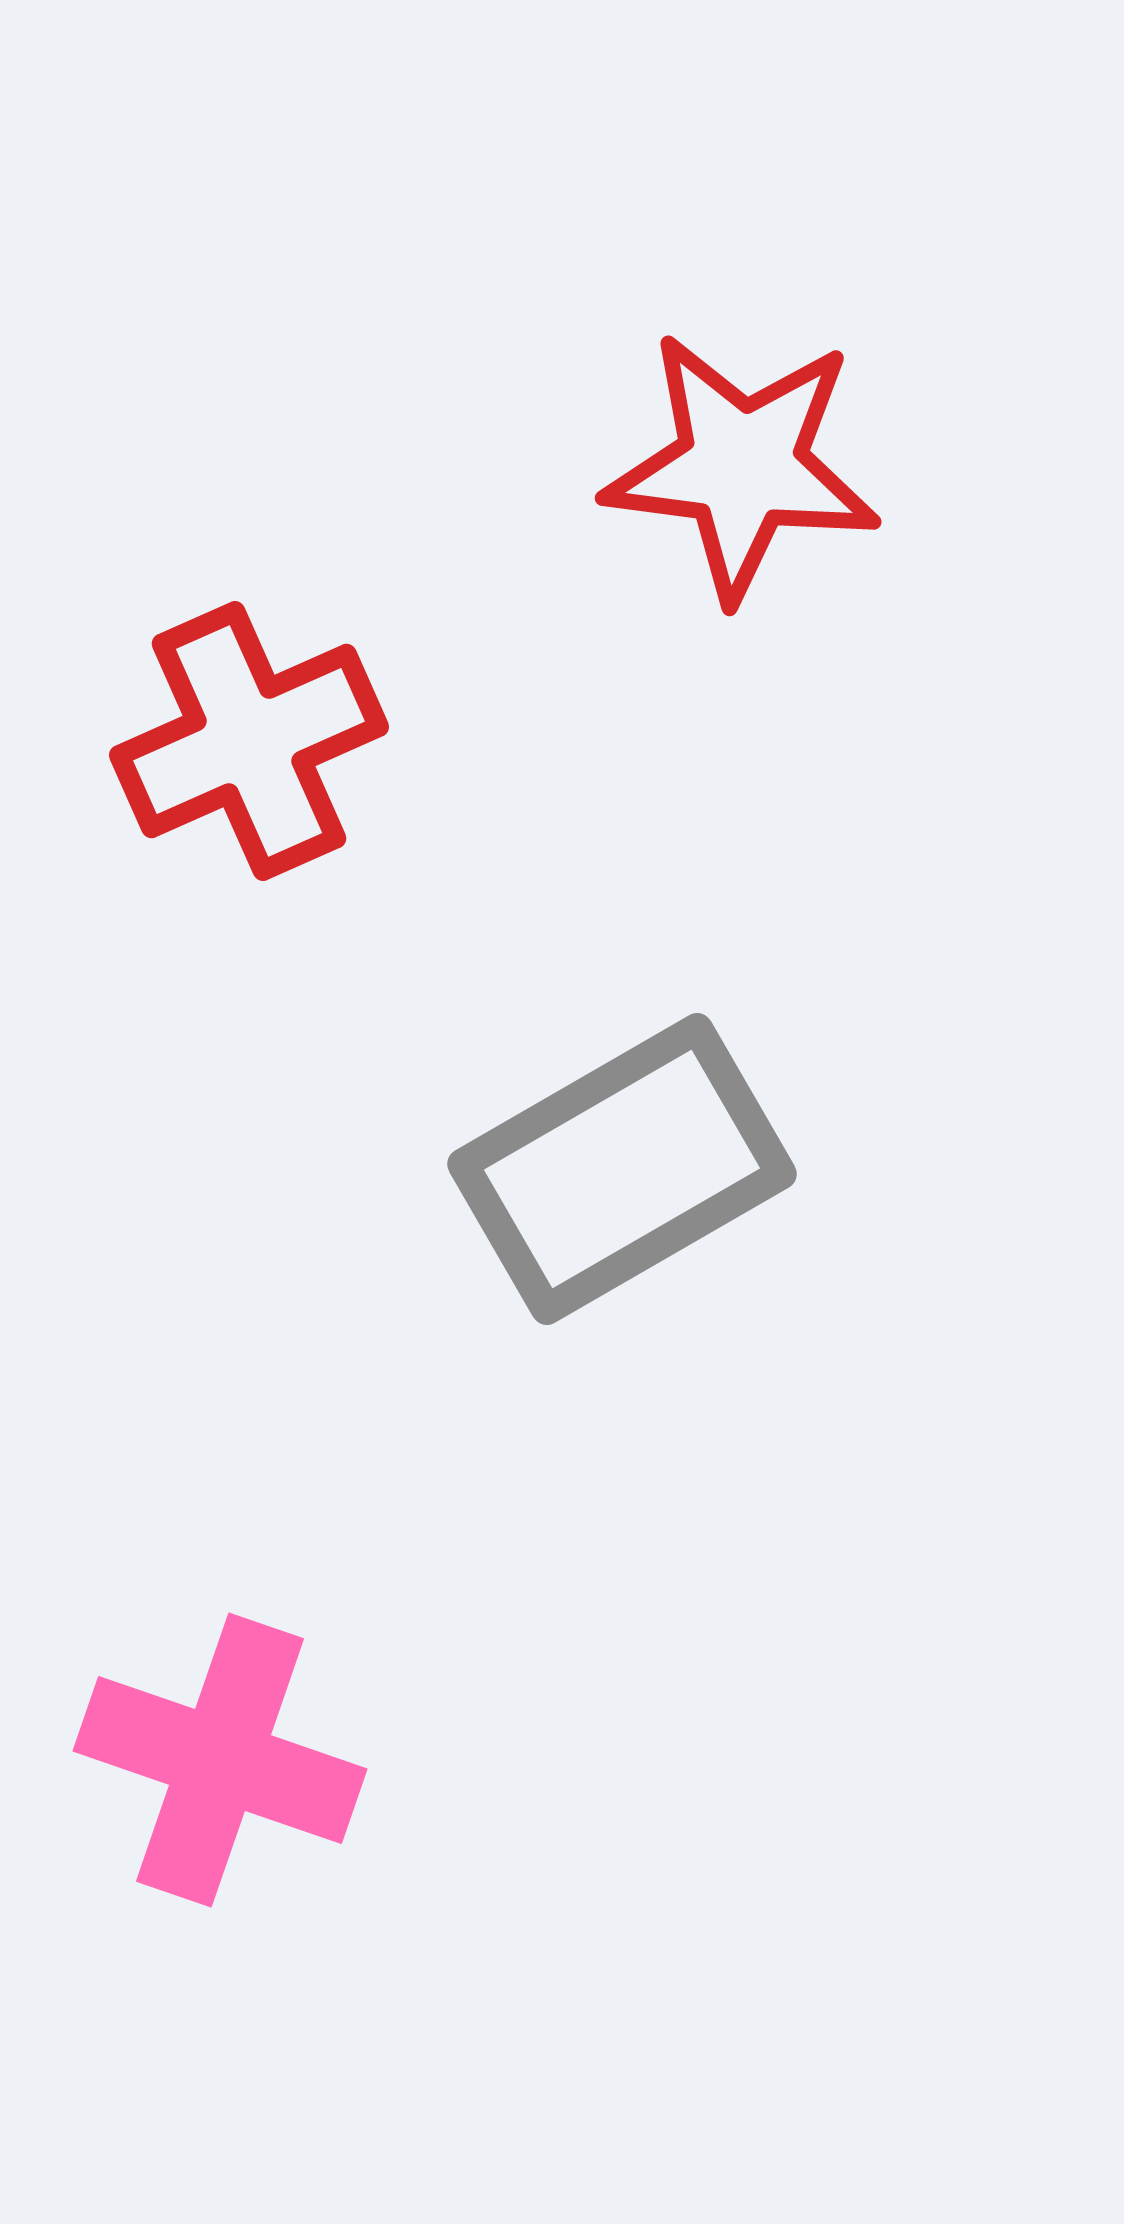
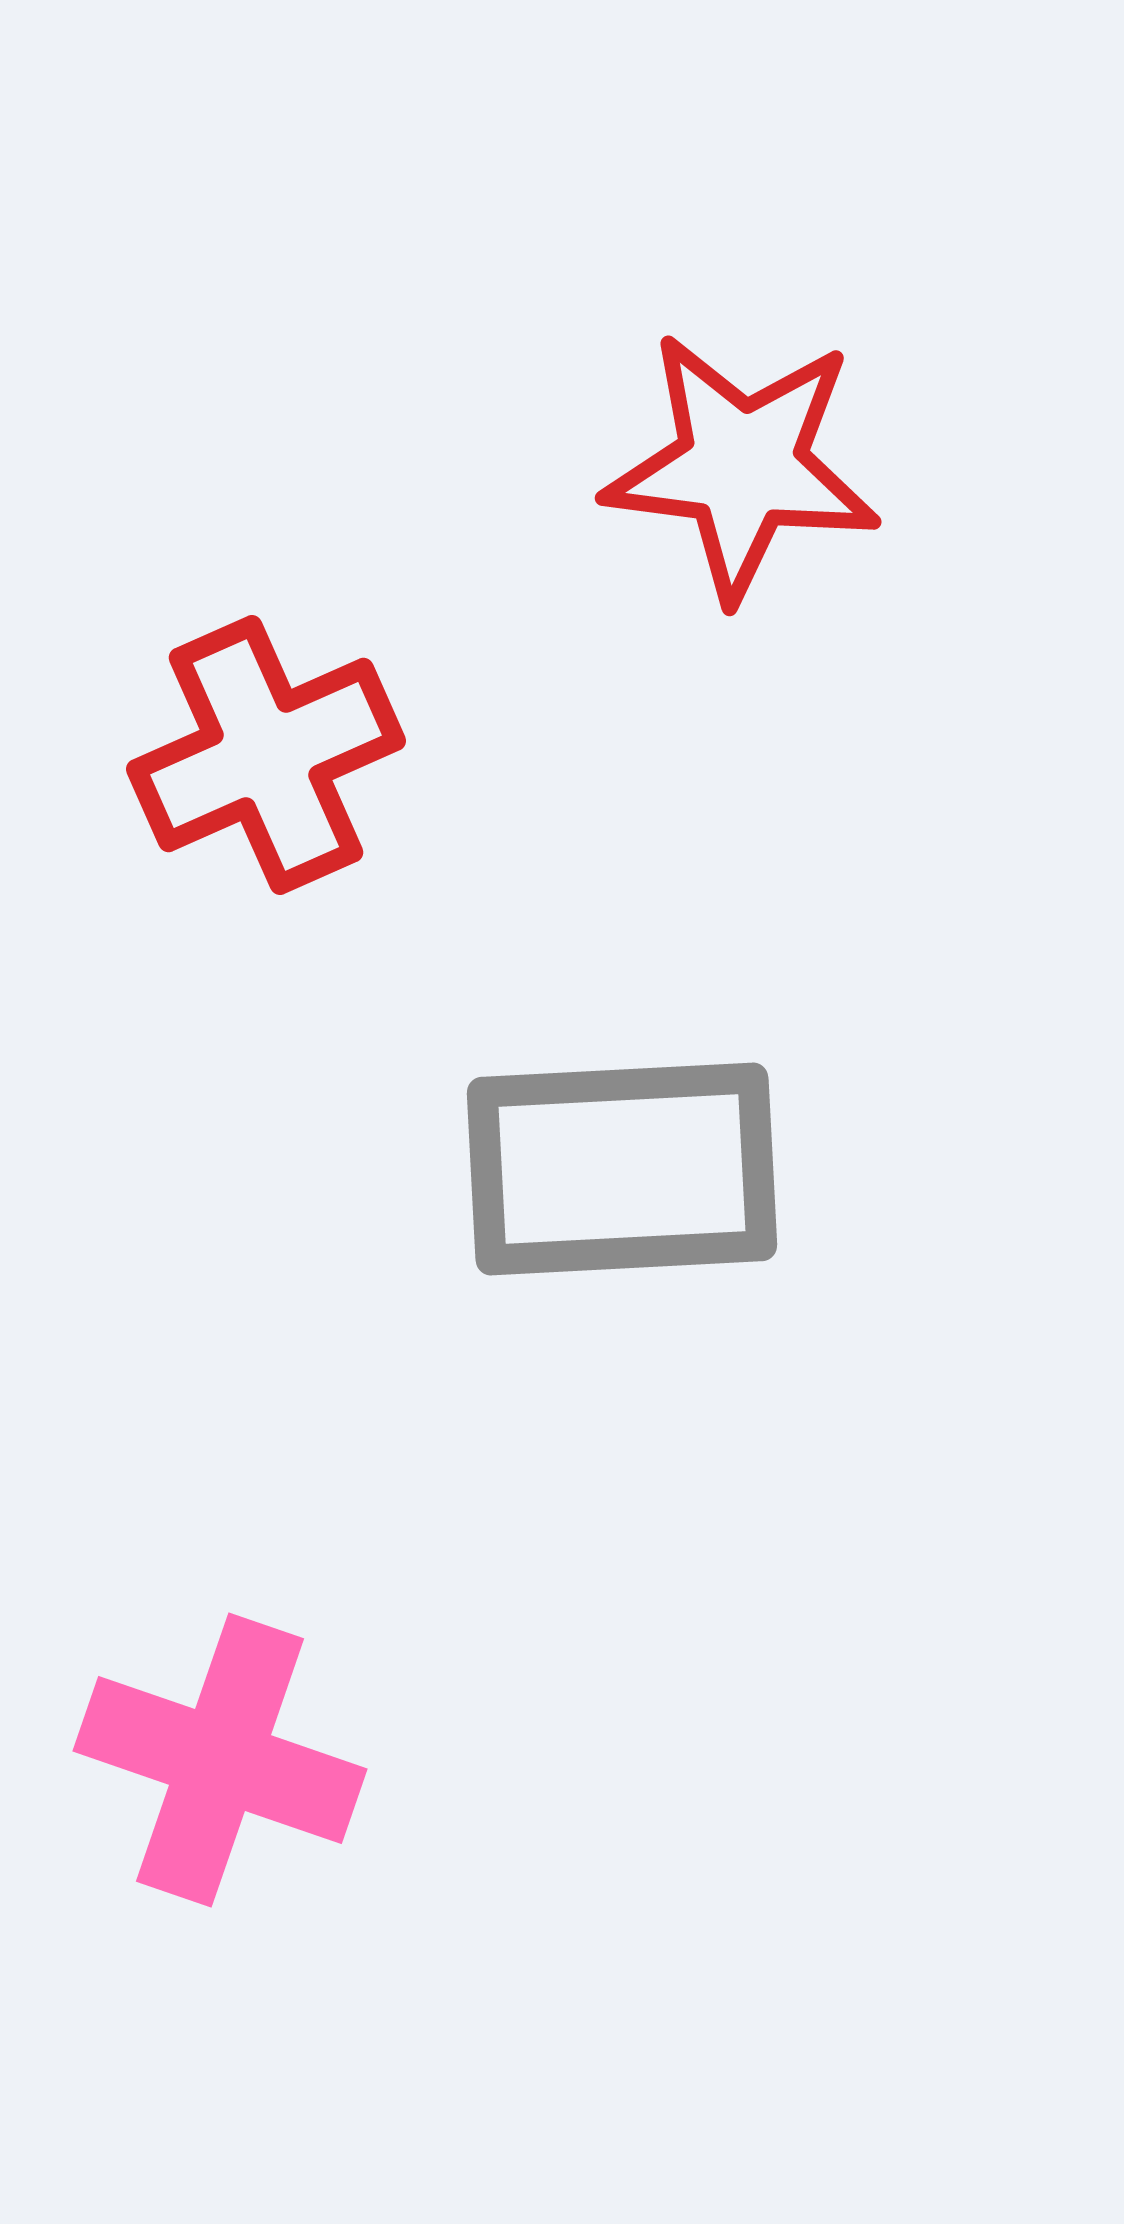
red cross: moved 17 px right, 14 px down
gray rectangle: rotated 27 degrees clockwise
